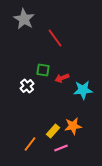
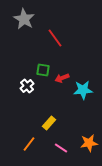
orange star: moved 16 px right, 17 px down
yellow rectangle: moved 4 px left, 8 px up
orange line: moved 1 px left
pink line: rotated 56 degrees clockwise
